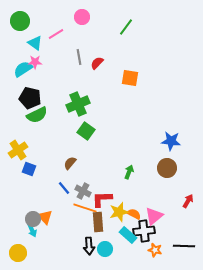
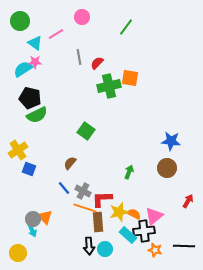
green cross: moved 31 px right, 18 px up; rotated 10 degrees clockwise
